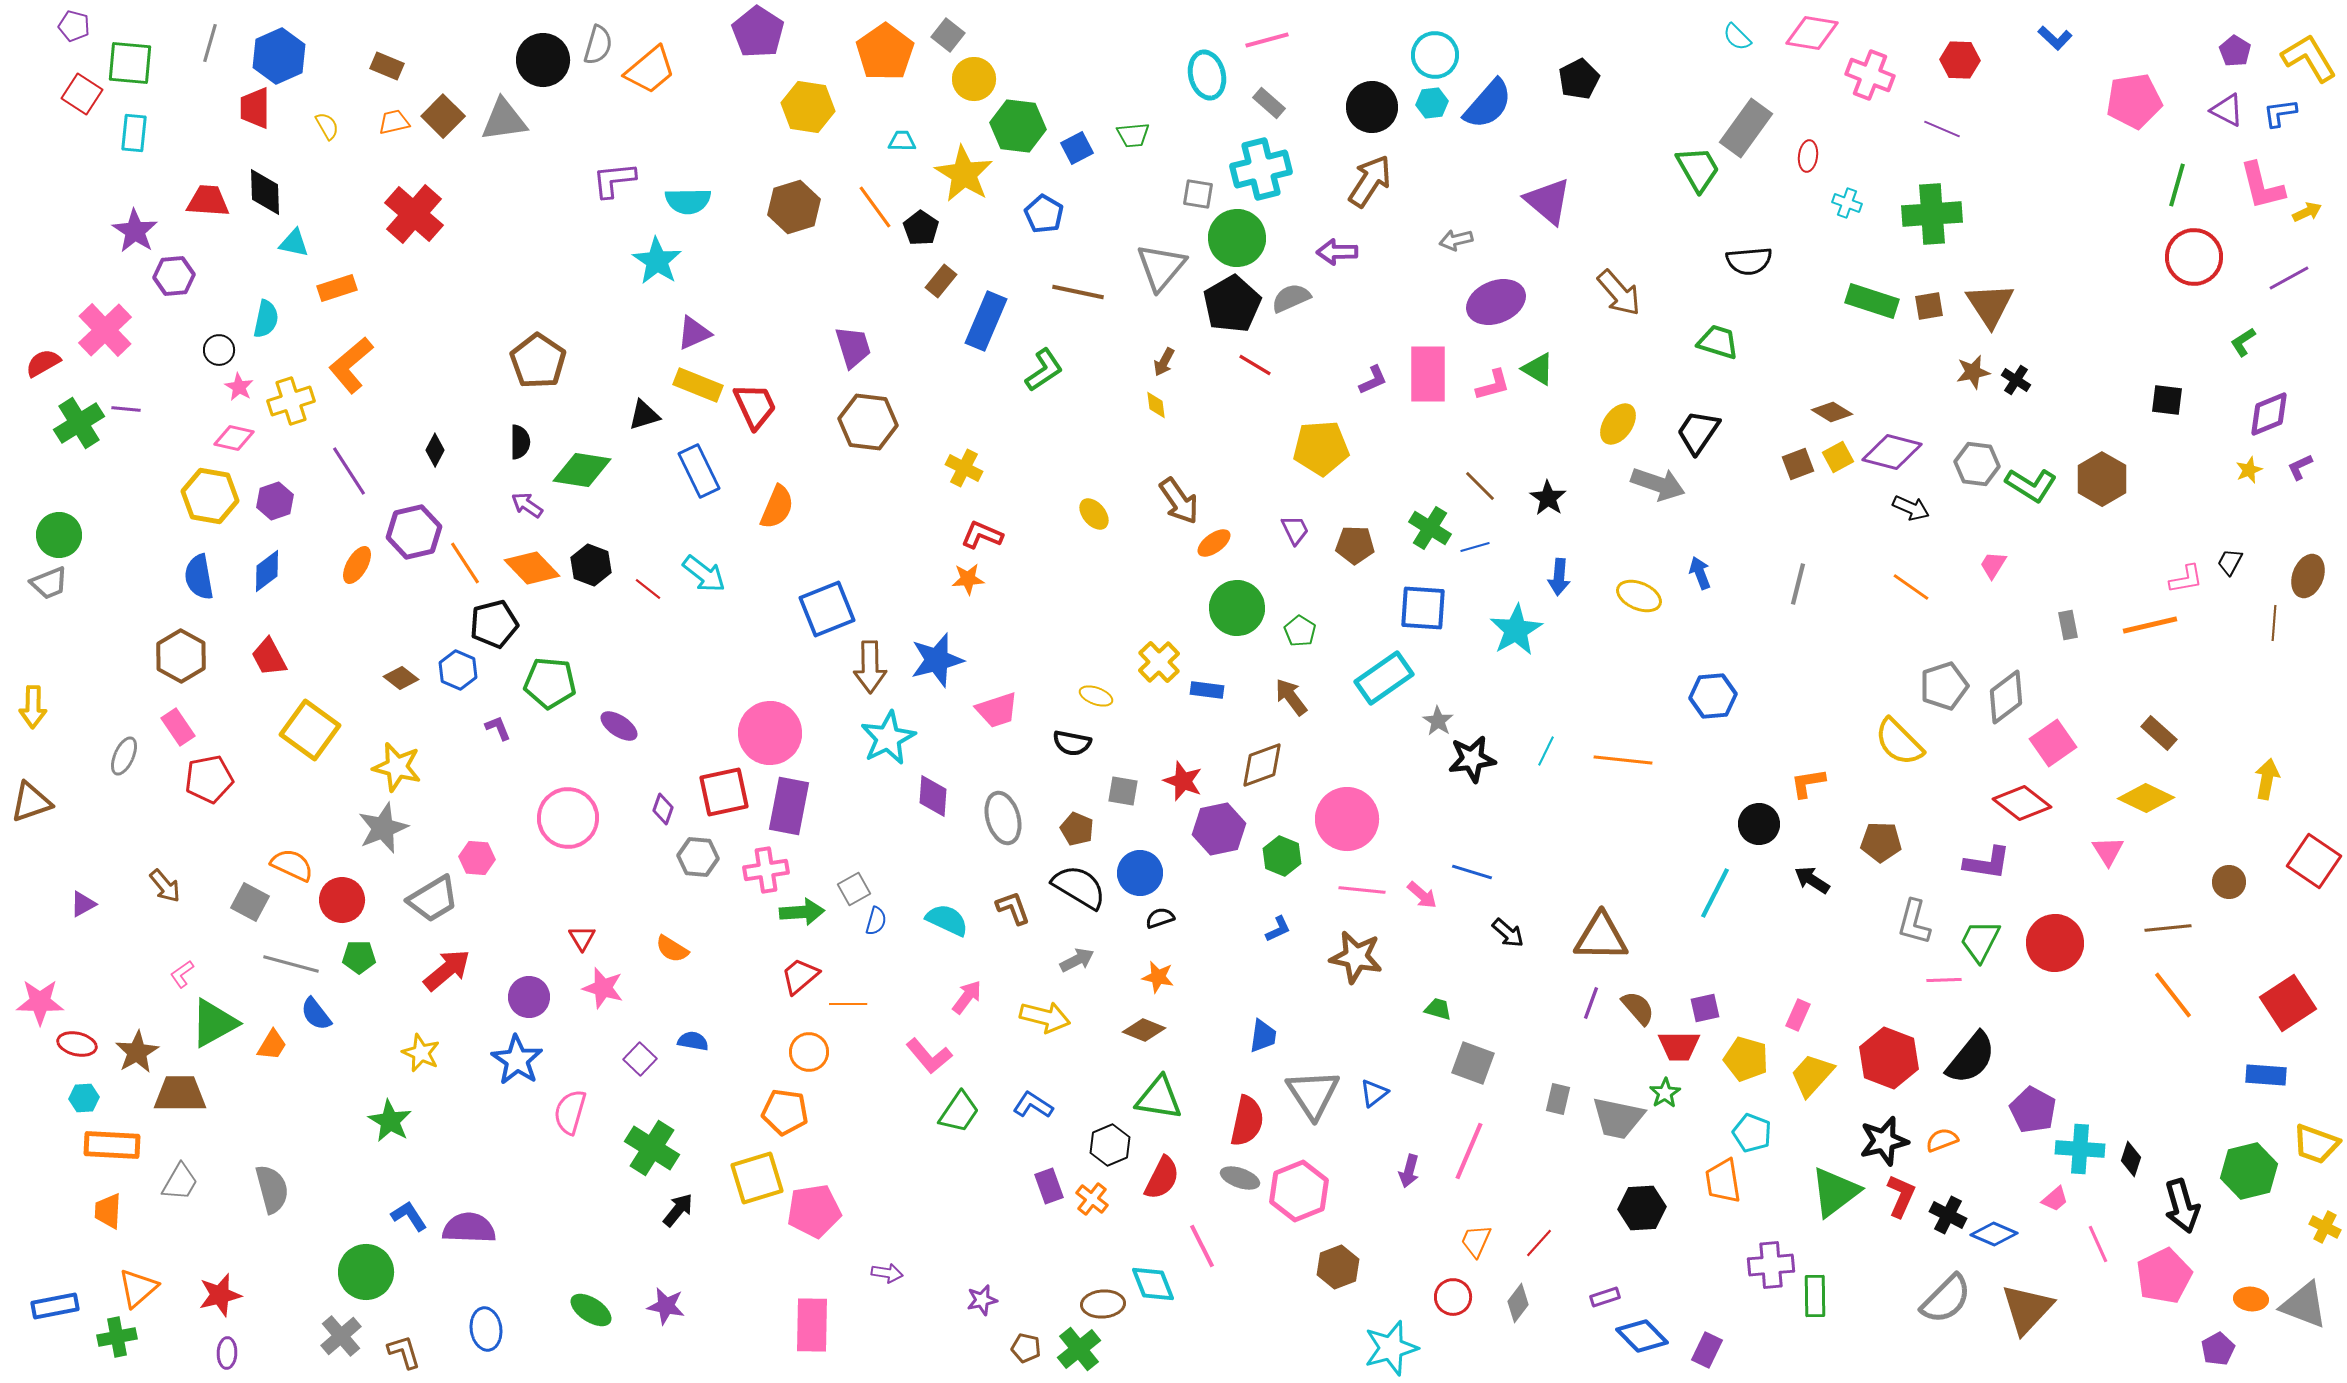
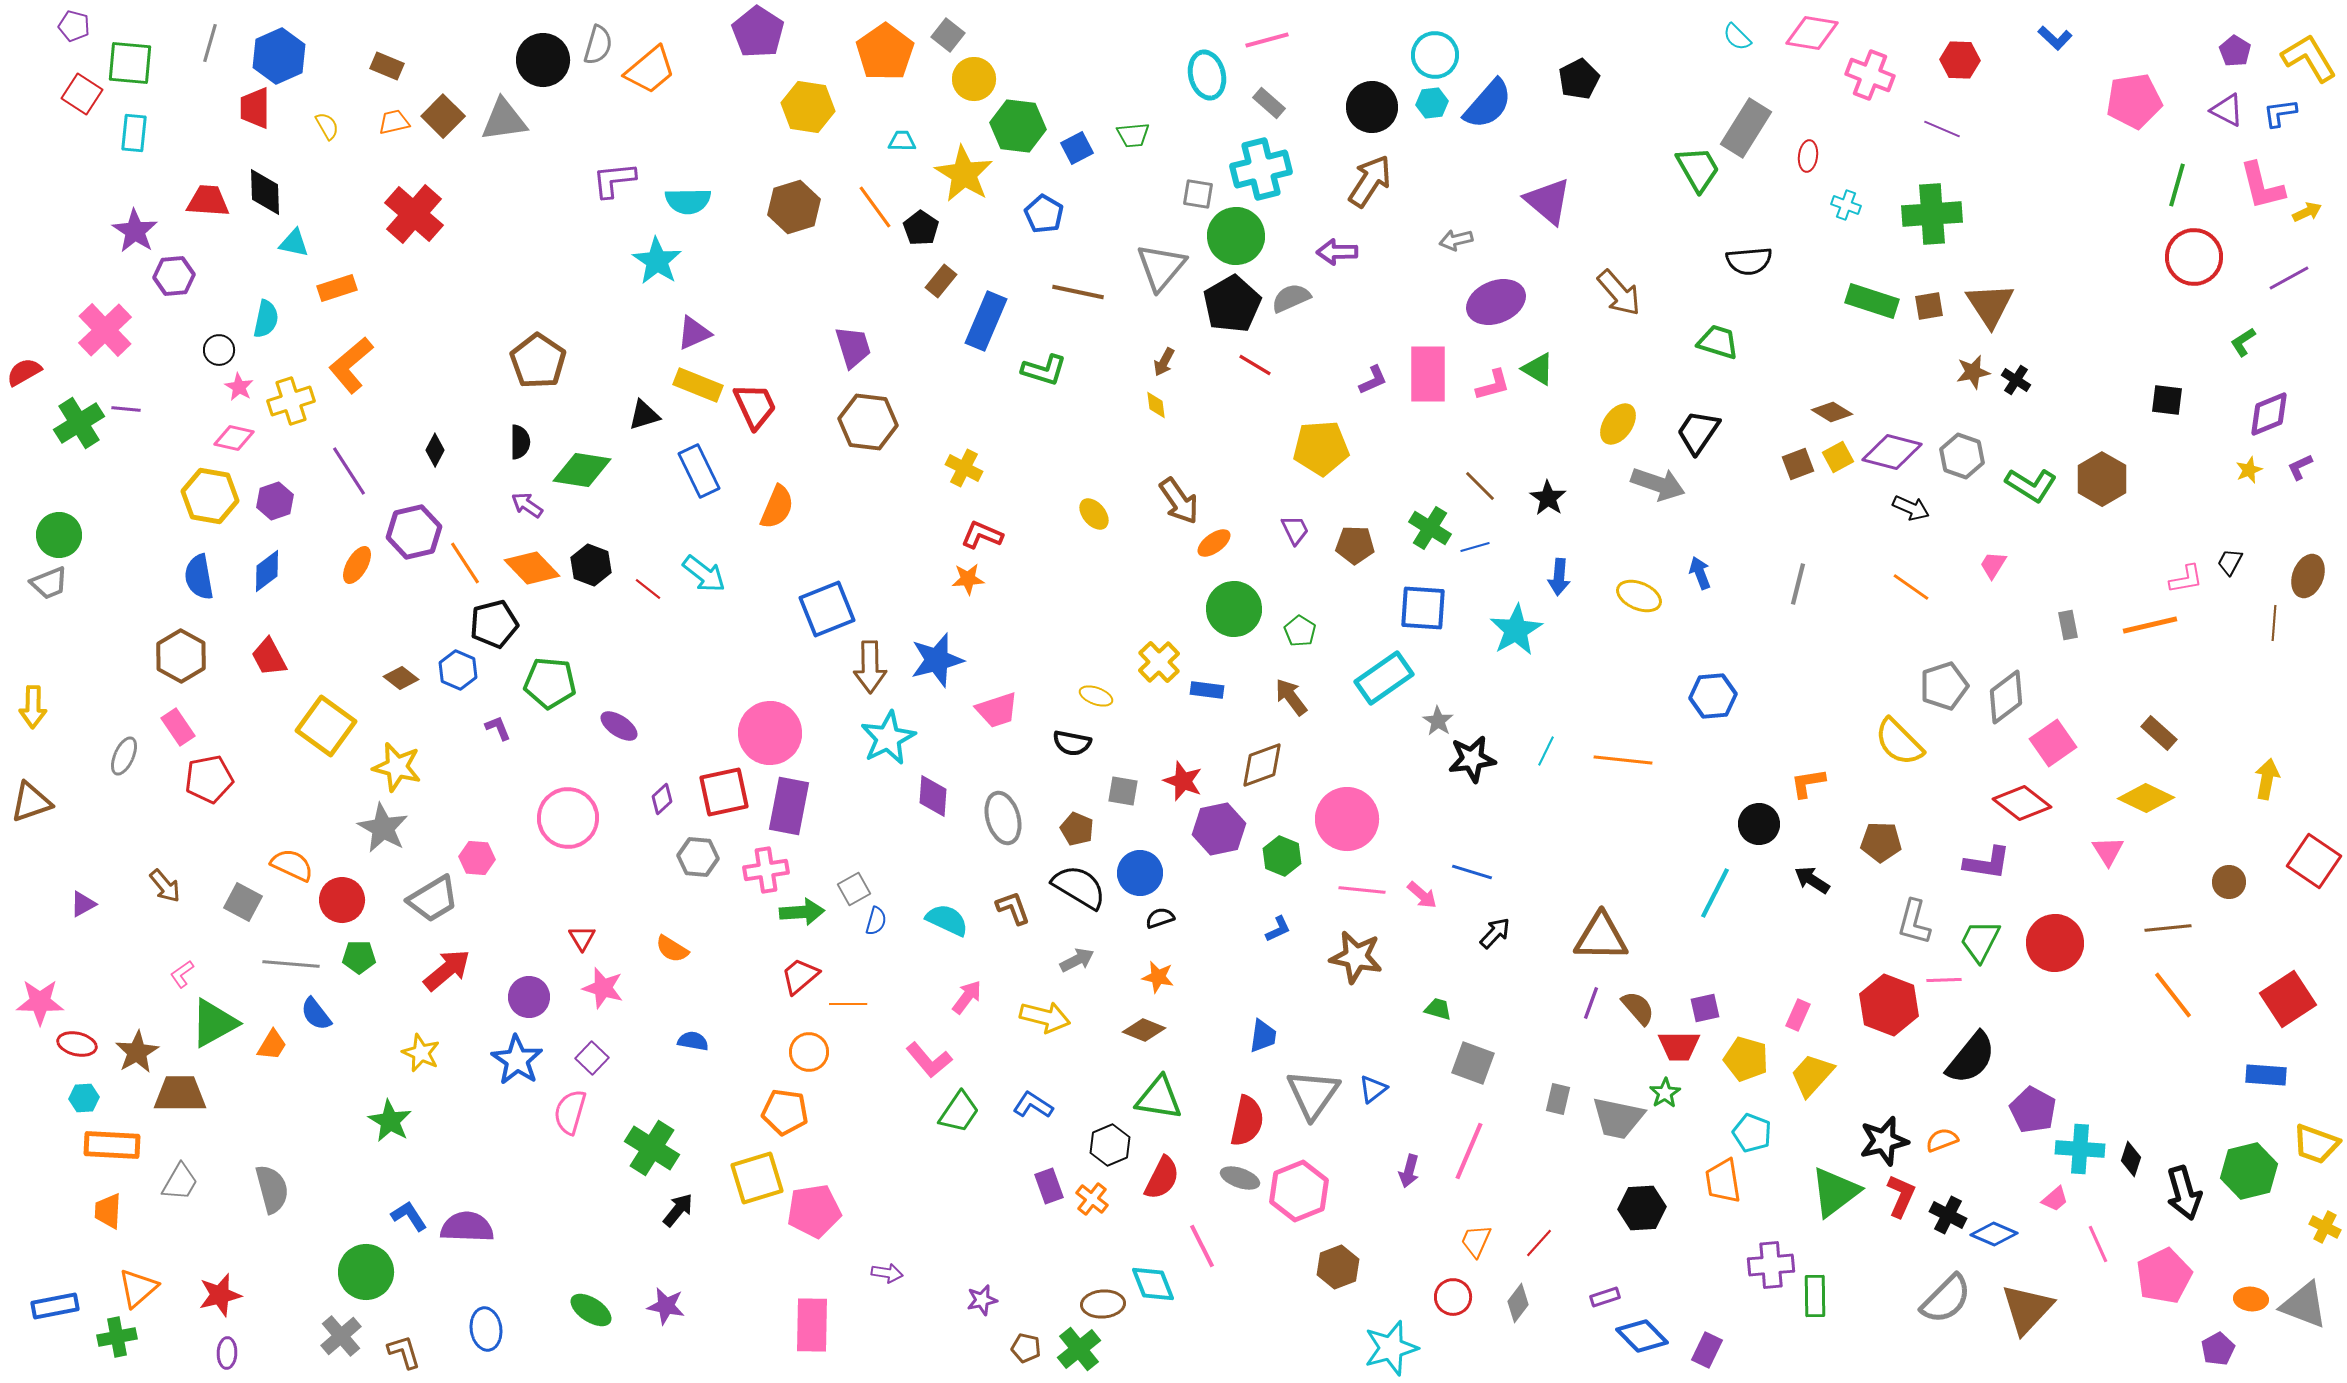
gray rectangle at (1746, 128): rotated 4 degrees counterclockwise
cyan cross at (1847, 203): moved 1 px left, 2 px down
green circle at (1237, 238): moved 1 px left, 2 px up
red semicircle at (43, 363): moved 19 px left, 9 px down
green L-shape at (1044, 370): rotated 51 degrees clockwise
gray hexagon at (1977, 464): moved 15 px left, 8 px up; rotated 12 degrees clockwise
green circle at (1237, 608): moved 3 px left, 1 px down
yellow square at (310, 730): moved 16 px right, 4 px up
purple diamond at (663, 809): moved 1 px left, 10 px up; rotated 28 degrees clockwise
gray star at (383, 828): rotated 21 degrees counterclockwise
gray square at (250, 902): moved 7 px left
black arrow at (1508, 933): moved 13 px left; rotated 88 degrees counterclockwise
gray line at (291, 964): rotated 10 degrees counterclockwise
red square at (2288, 1003): moved 4 px up
pink L-shape at (929, 1056): moved 4 px down
red hexagon at (1889, 1058): moved 53 px up
purple square at (640, 1059): moved 48 px left, 1 px up
blue triangle at (1374, 1093): moved 1 px left, 4 px up
gray triangle at (1313, 1094): rotated 8 degrees clockwise
black arrow at (2182, 1206): moved 2 px right, 13 px up
purple semicircle at (469, 1228): moved 2 px left, 1 px up
